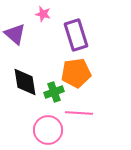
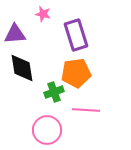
purple triangle: rotated 45 degrees counterclockwise
black diamond: moved 3 px left, 14 px up
pink line: moved 7 px right, 3 px up
pink circle: moved 1 px left
